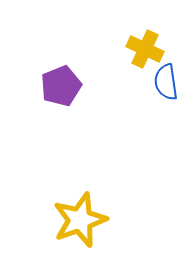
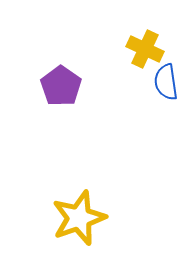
purple pentagon: rotated 15 degrees counterclockwise
yellow star: moved 1 px left, 2 px up
